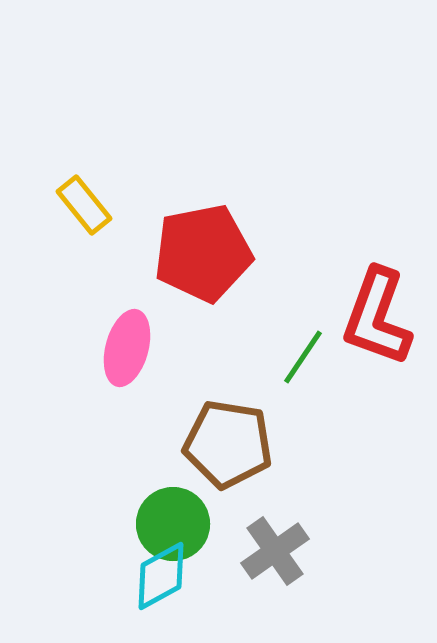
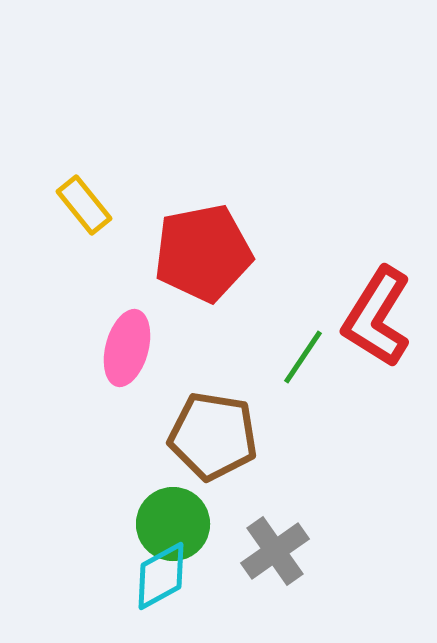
red L-shape: rotated 12 degrees clockwise
brown pentagon: moved 15 px left, 8 px up
